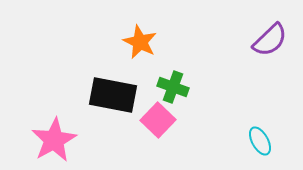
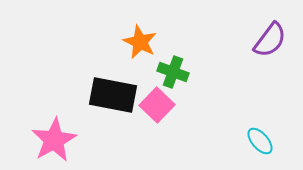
purple semicircle: rotated 9 degrees counterclockwise
green cross: moved 15 px up
pink square: moved 1 px left, 15 px up
cyan ellipse: rotated 12 degrees counterclockwise
